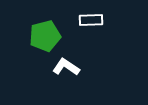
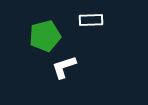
white L-shape: moved 2 px left; rotated 52 degrees counterclockwise
